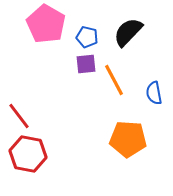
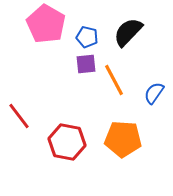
blue semicircle: rotated 45 degrees clockwise
orange pentagon: moved 5 px left
red hexagon: moved 39 px right, 12 px up
